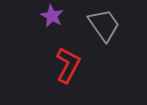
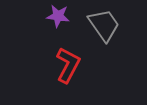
purple star: moved 6 px right; rotated 20 degrees counterclockwise
